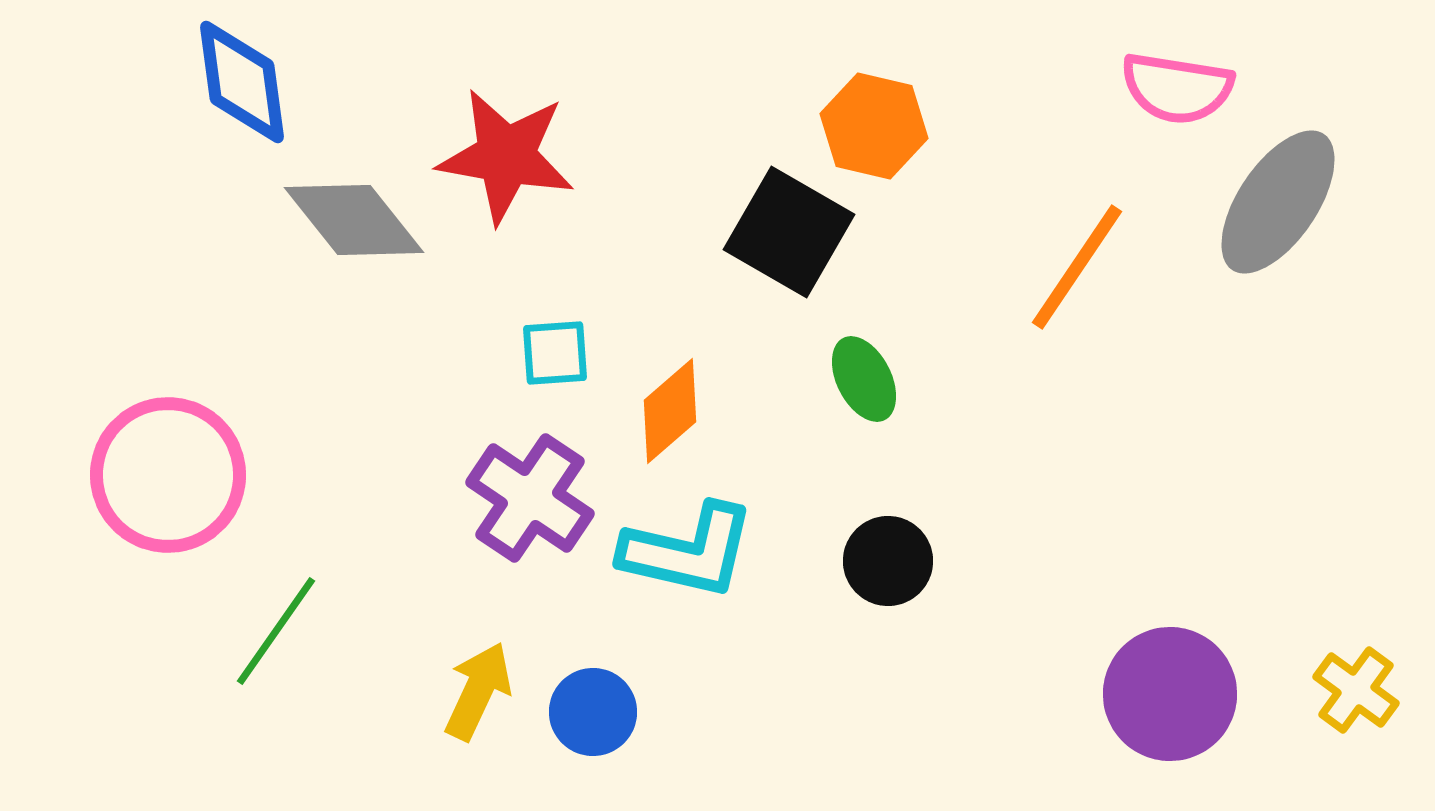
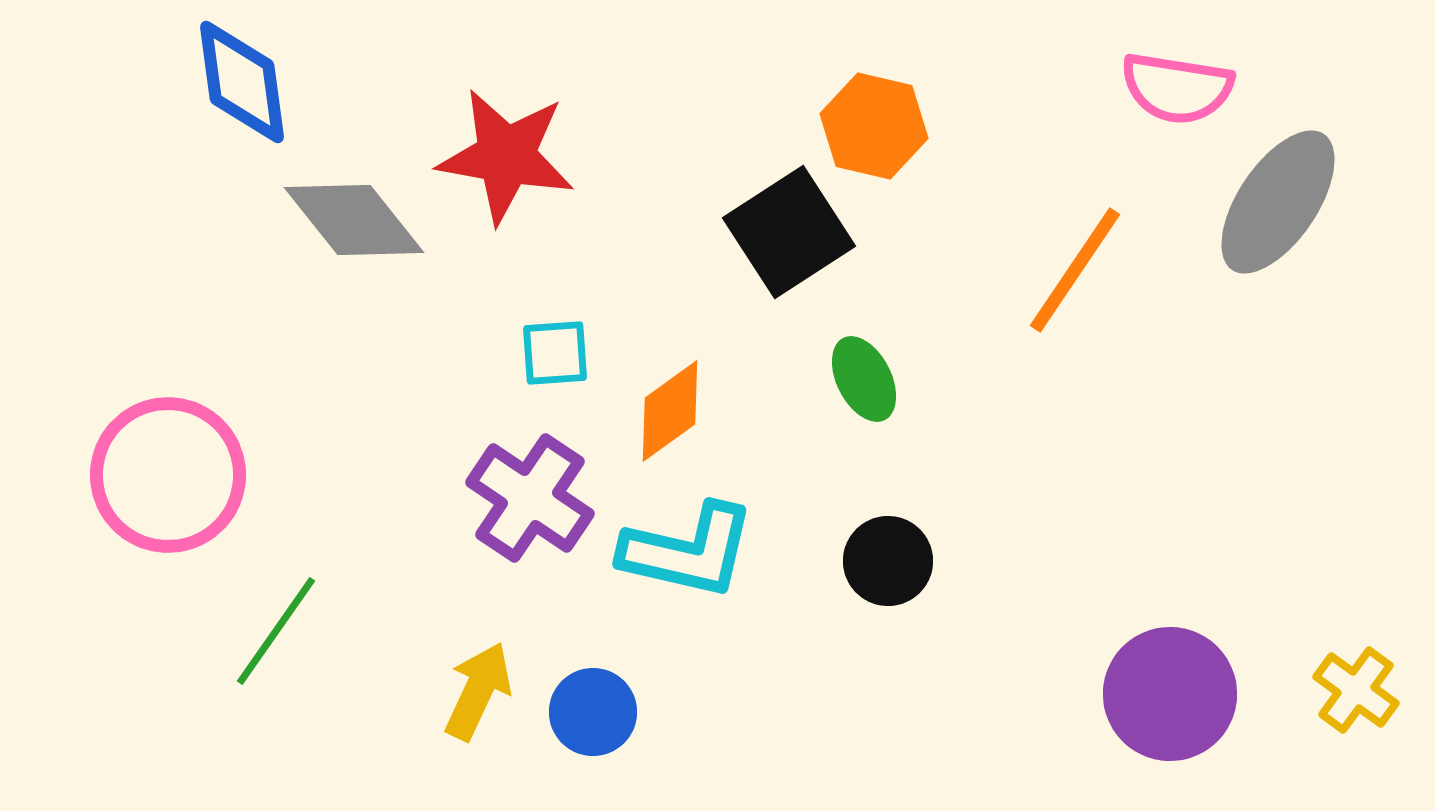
black square: rotated 27 degrees clockwise
orange line: moved 2 px left, 3 px down
orange diamond: rotated 5 degrees clockwise
